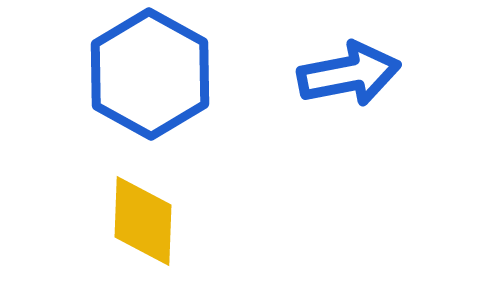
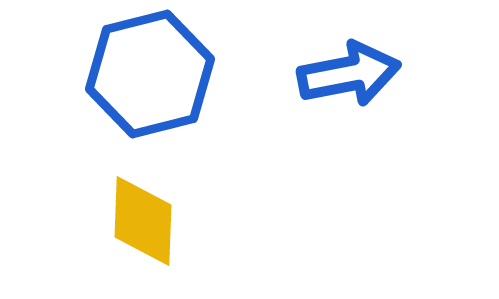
blue hexagon: rotated 17 degrees clockwise
